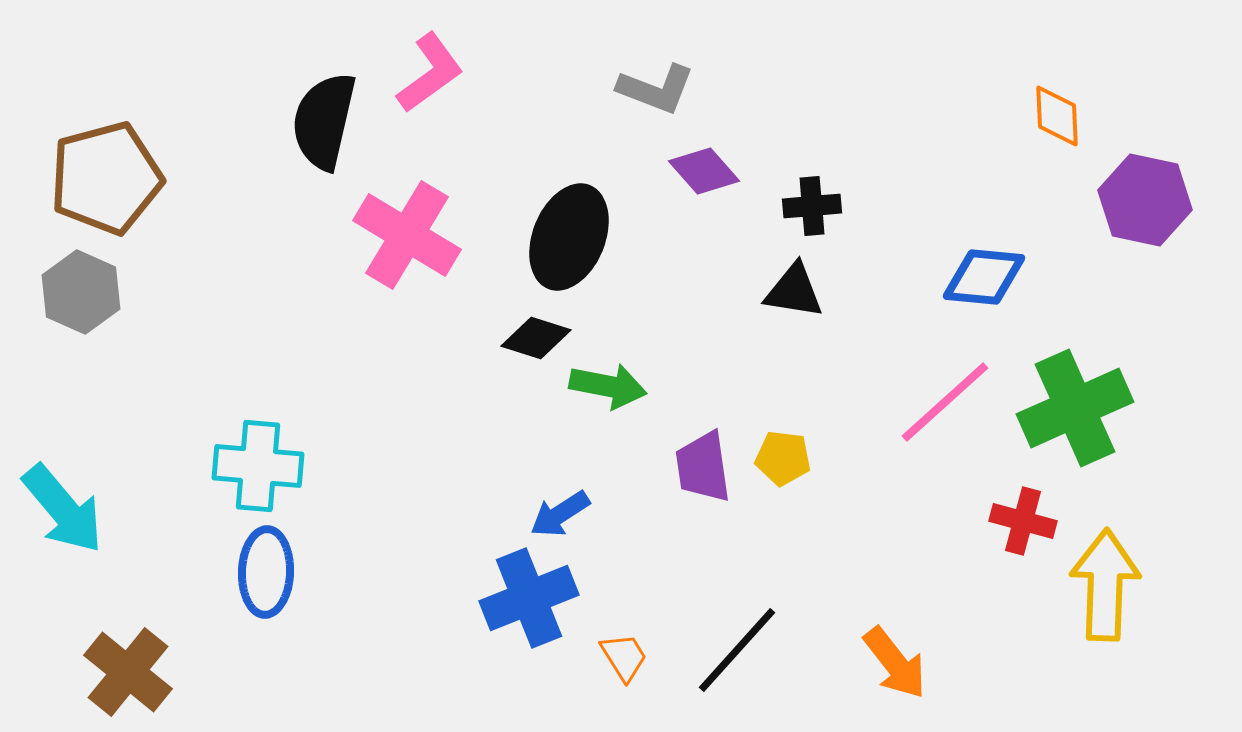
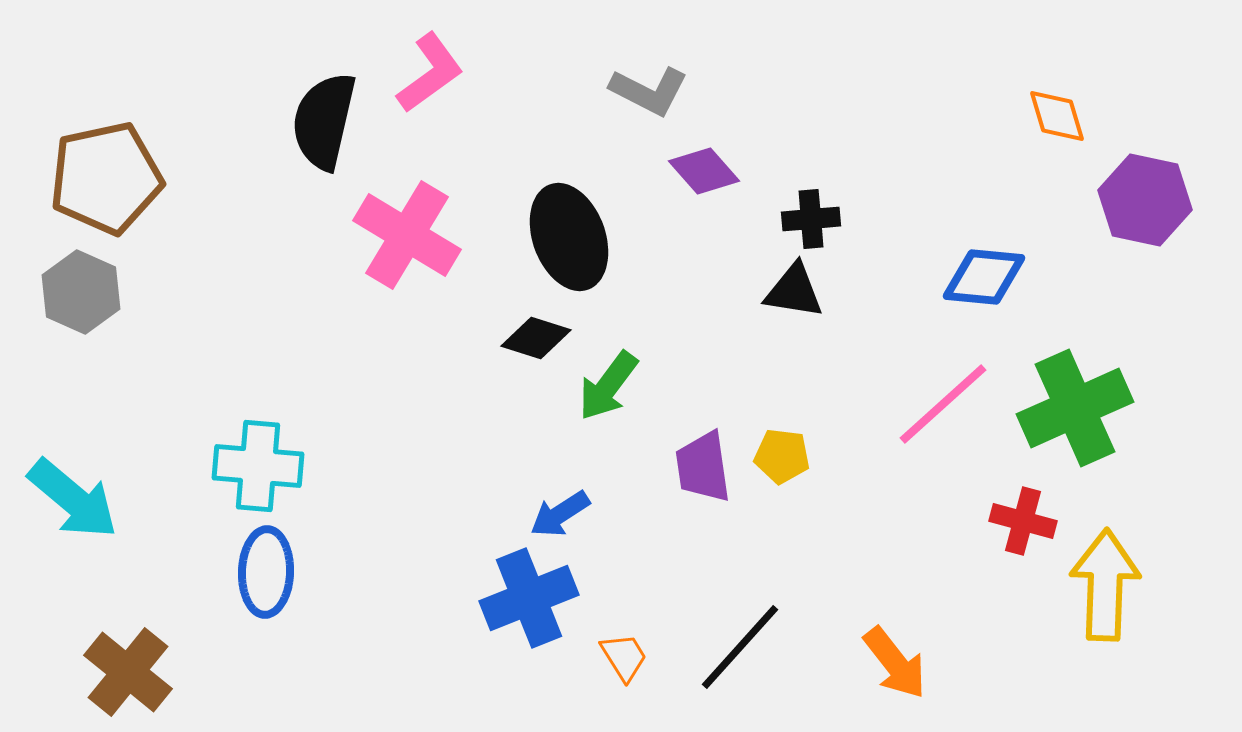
gray L-shape: moved 7 px left, 2 px down; rotated 6 degrees clockwise
orange diamond: rotated 14 degrees counterclockwise
brown pentagon: rotated 3 degrees clockwise
black cross: moved 1 px left, 13 px down
black ellipse: rotated 42 degrees counterclockwise
green arrow: rotated 116 degrees clockwise
pink line: moved 2 px left, 2 px down
yellow pentagon: moved 1 px left, 2 px up
cyan arrow: moved 10 px right, 10 px up; rotated 10 degrees counterclockwise
black line: moved 3 px right, 3 px up
